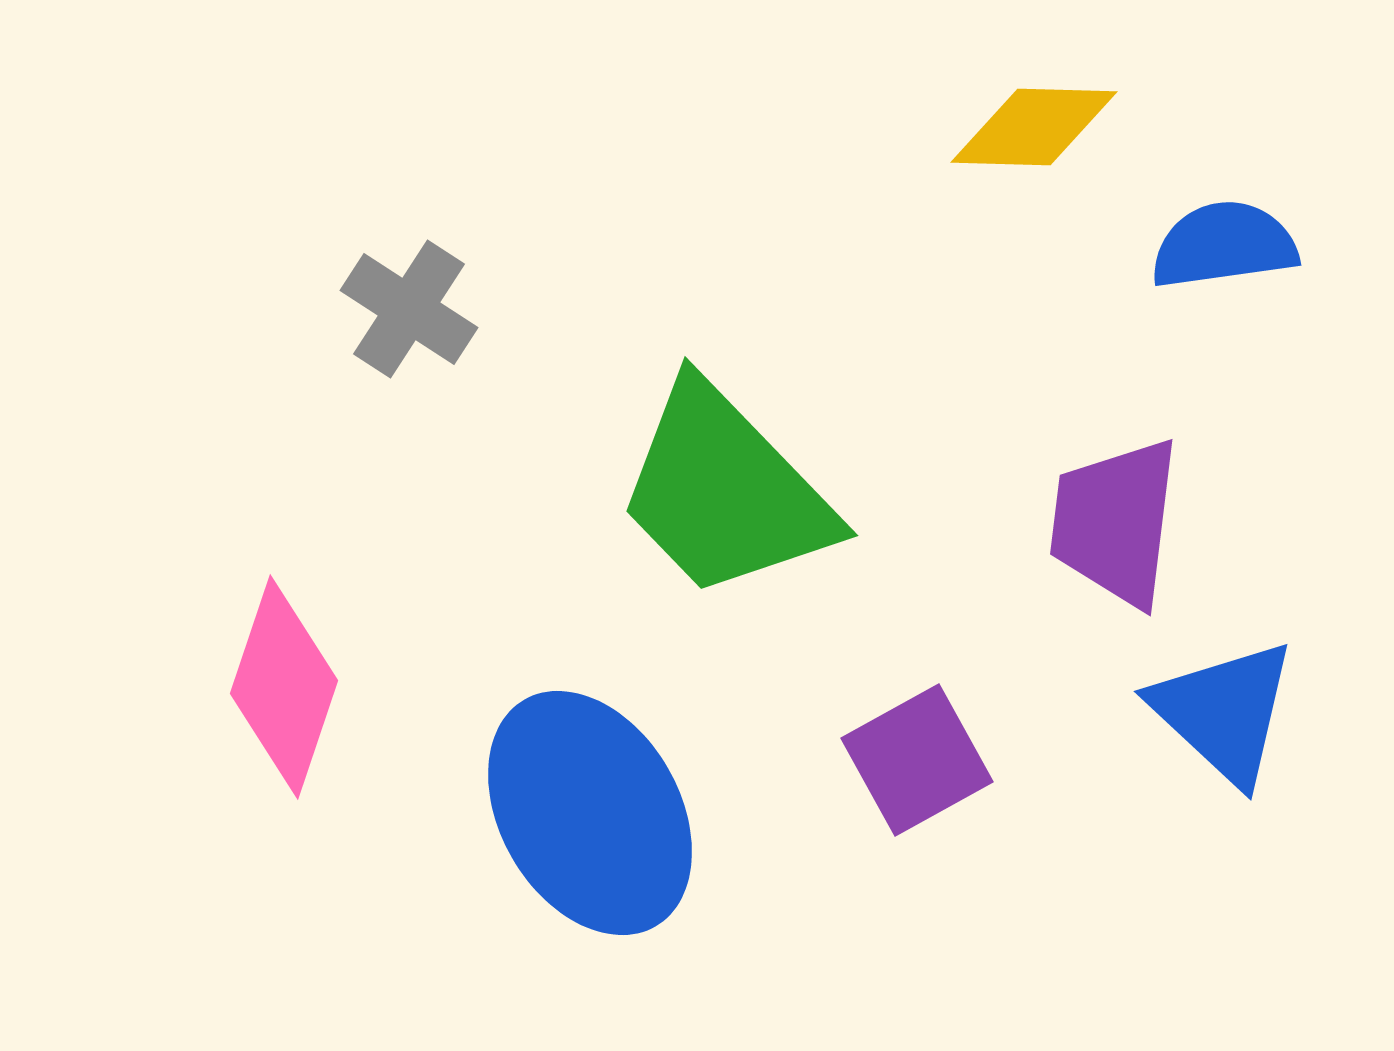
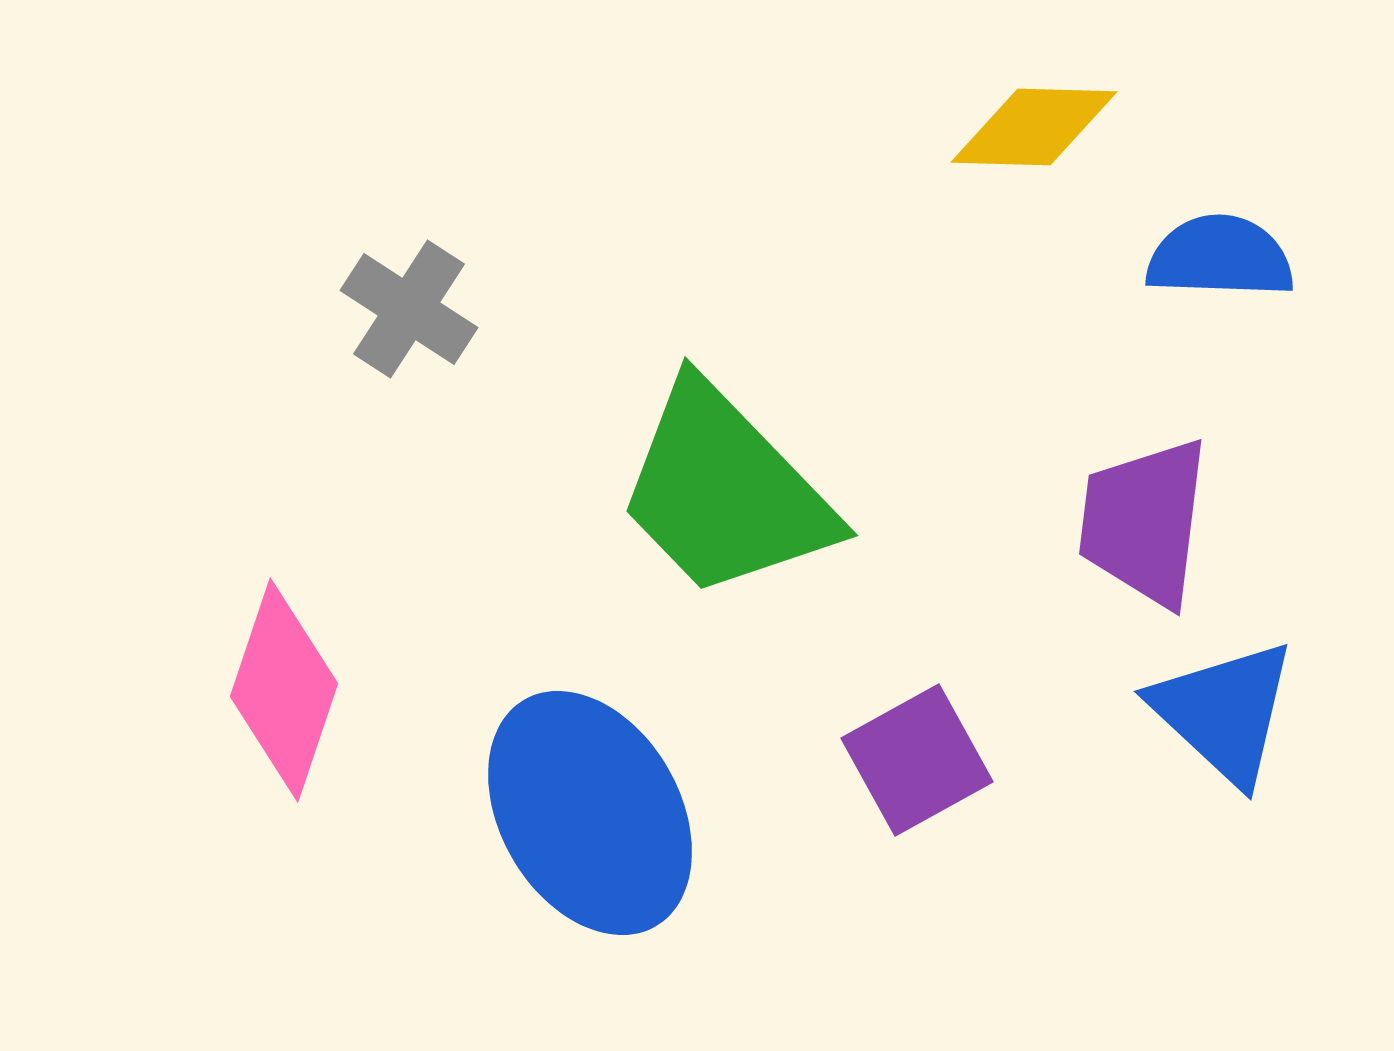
blue semicircle: moved 4 px left, 12 px down; rotated 10 degrees clockwise
purple trapezoid: moved 29 px right
pink diamond: moved 3 px down
